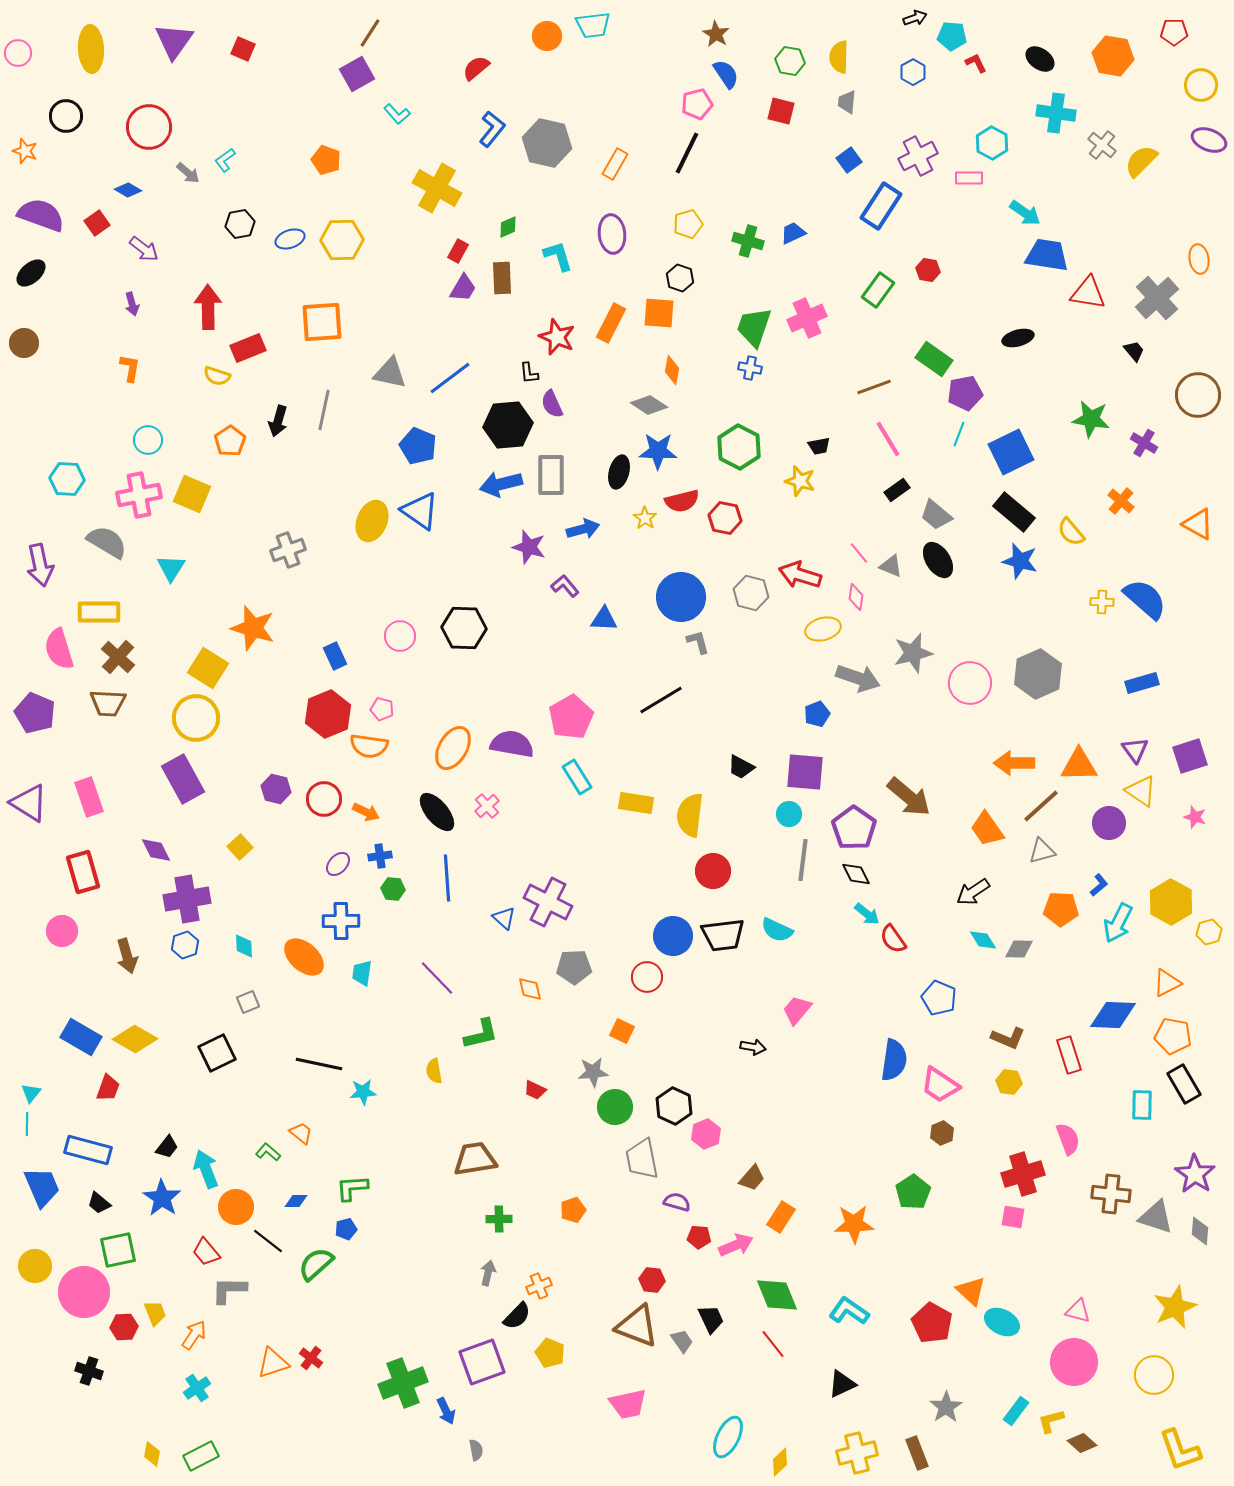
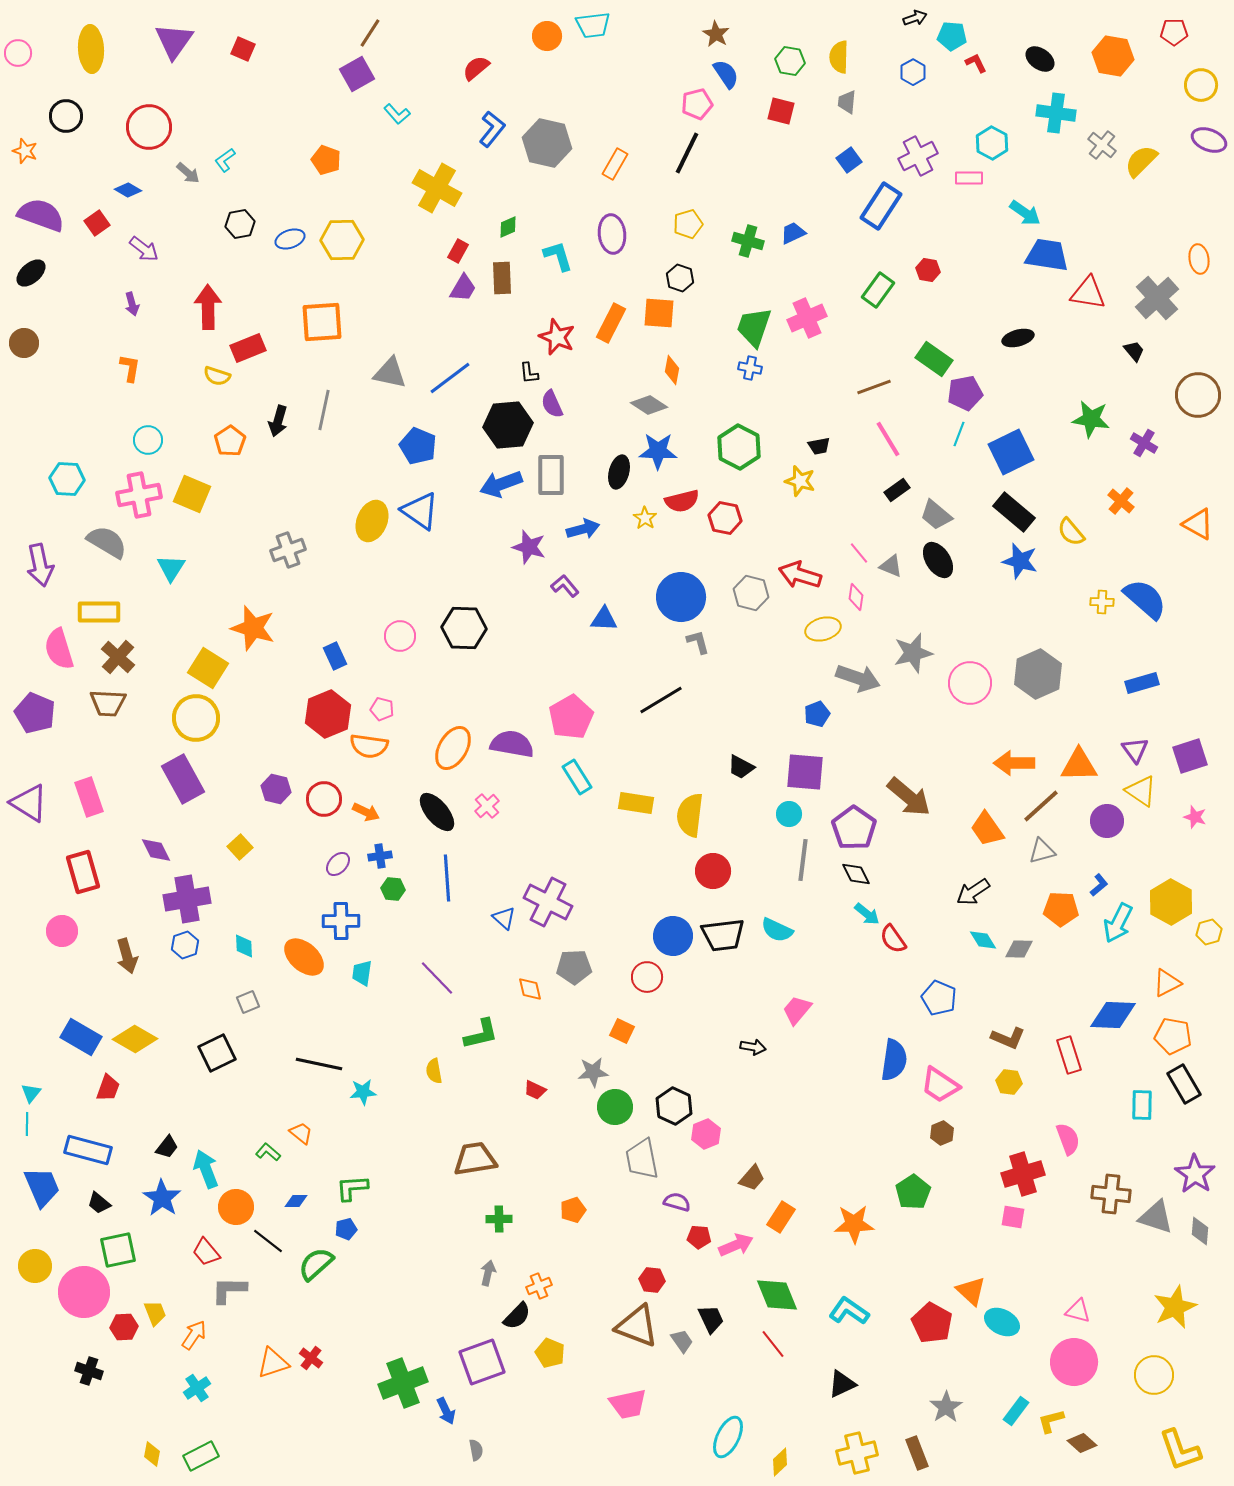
blue arrow at (501, 484): rotated 6 degrees counterclockwise
purple circle at (1109, 823): moved 2 px left, 2 px up
